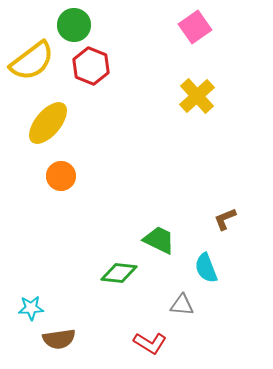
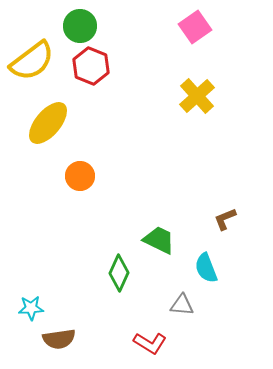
green circle: moved 6 px right, 1 px down
orange circle: moved 19 px right
green diamond: rotated 72 degrees counterclockwise
